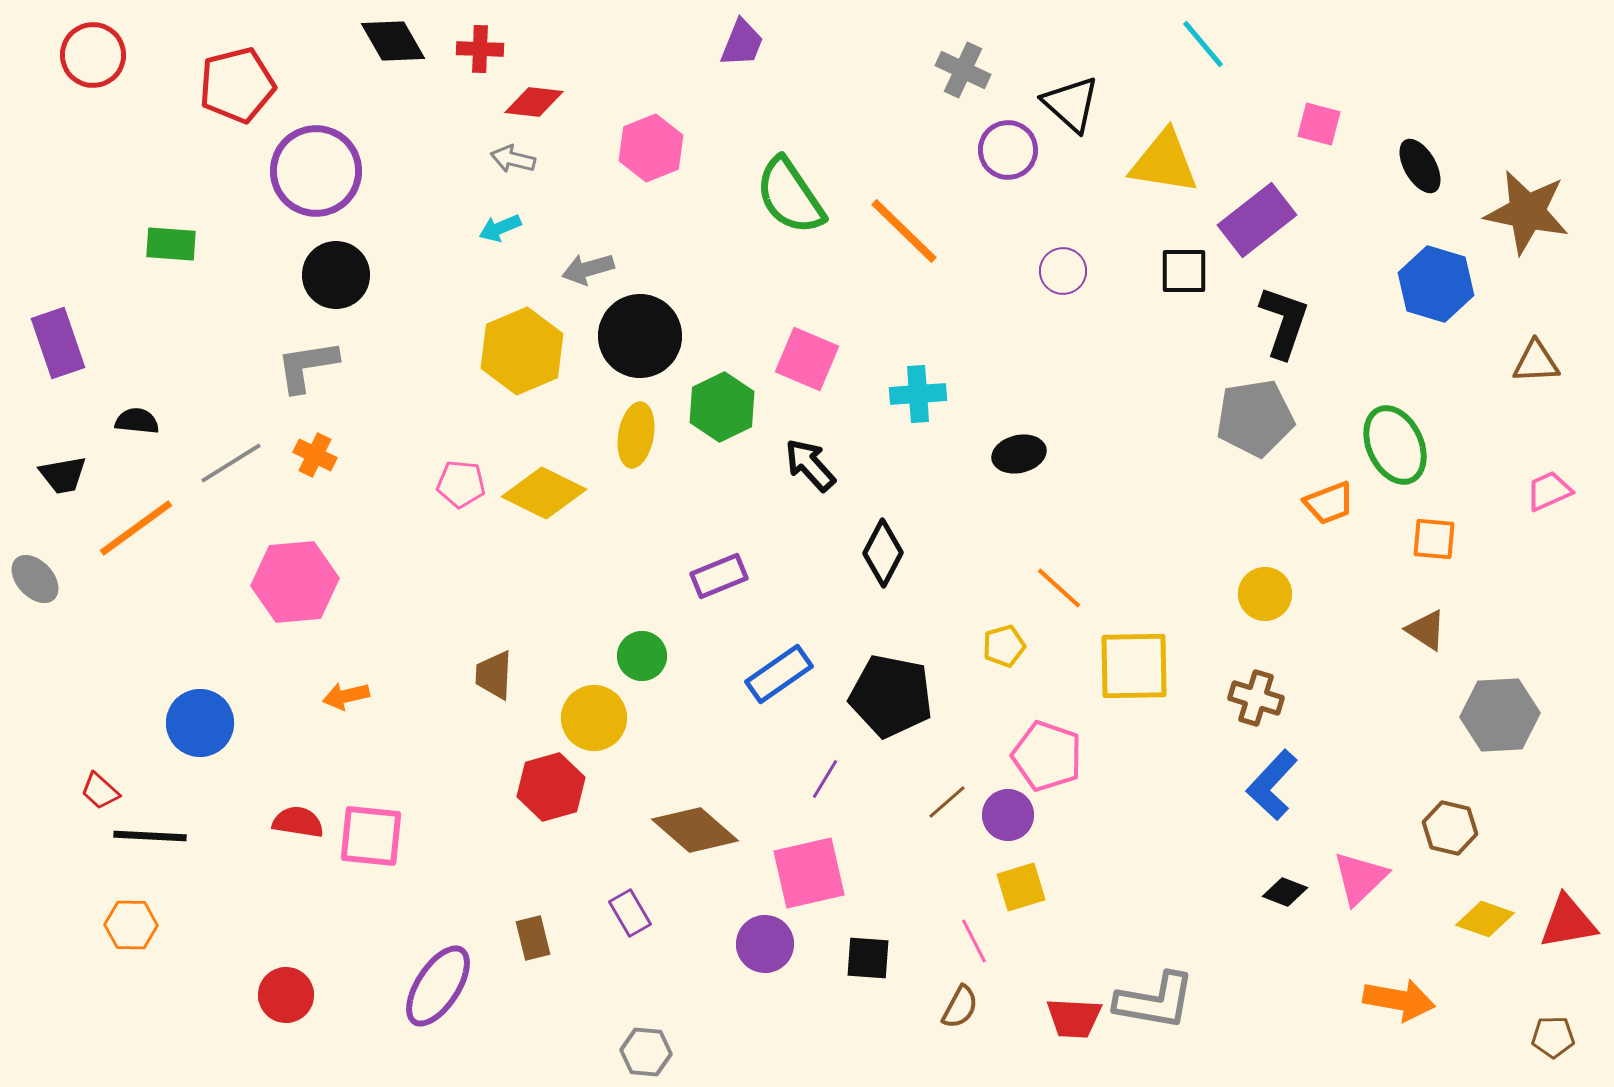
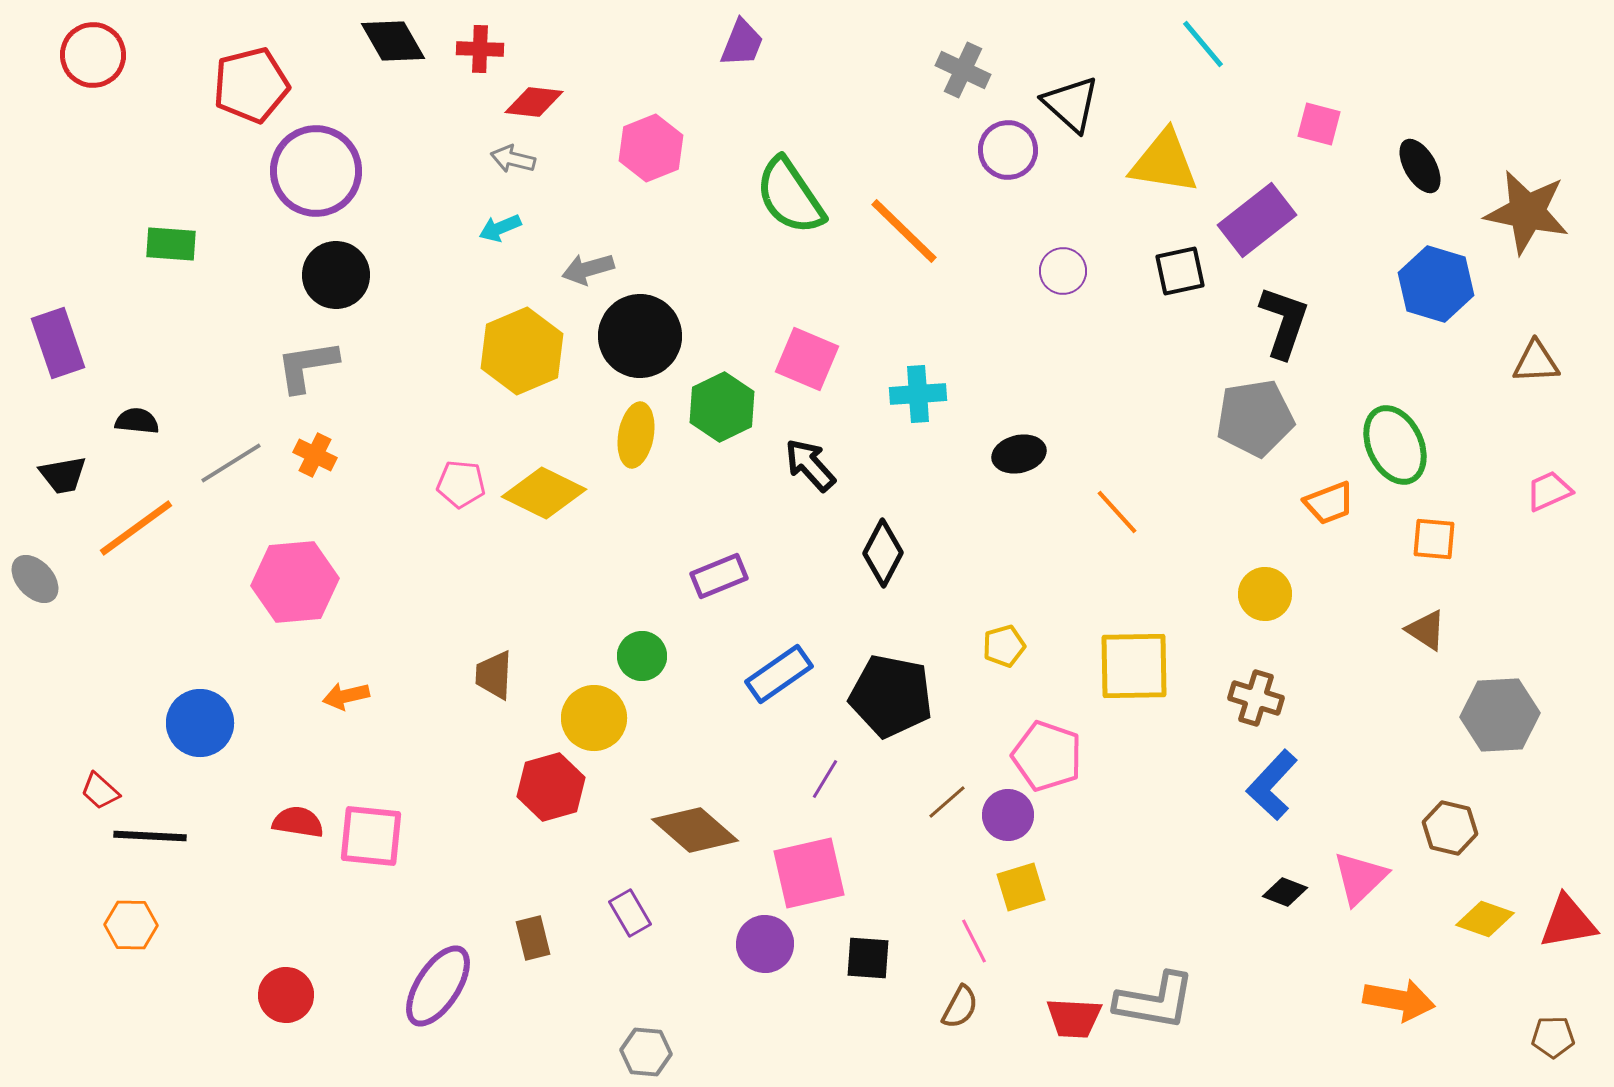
red pentagon at (237, 85): moved 14 px right
black square at (1184, 271): moved 4 px left; rotated 12 degrees counterclockwise
orange line at (1059, 588): moved 58 px right, 76 px up; rotated 6 degrees clockwise
